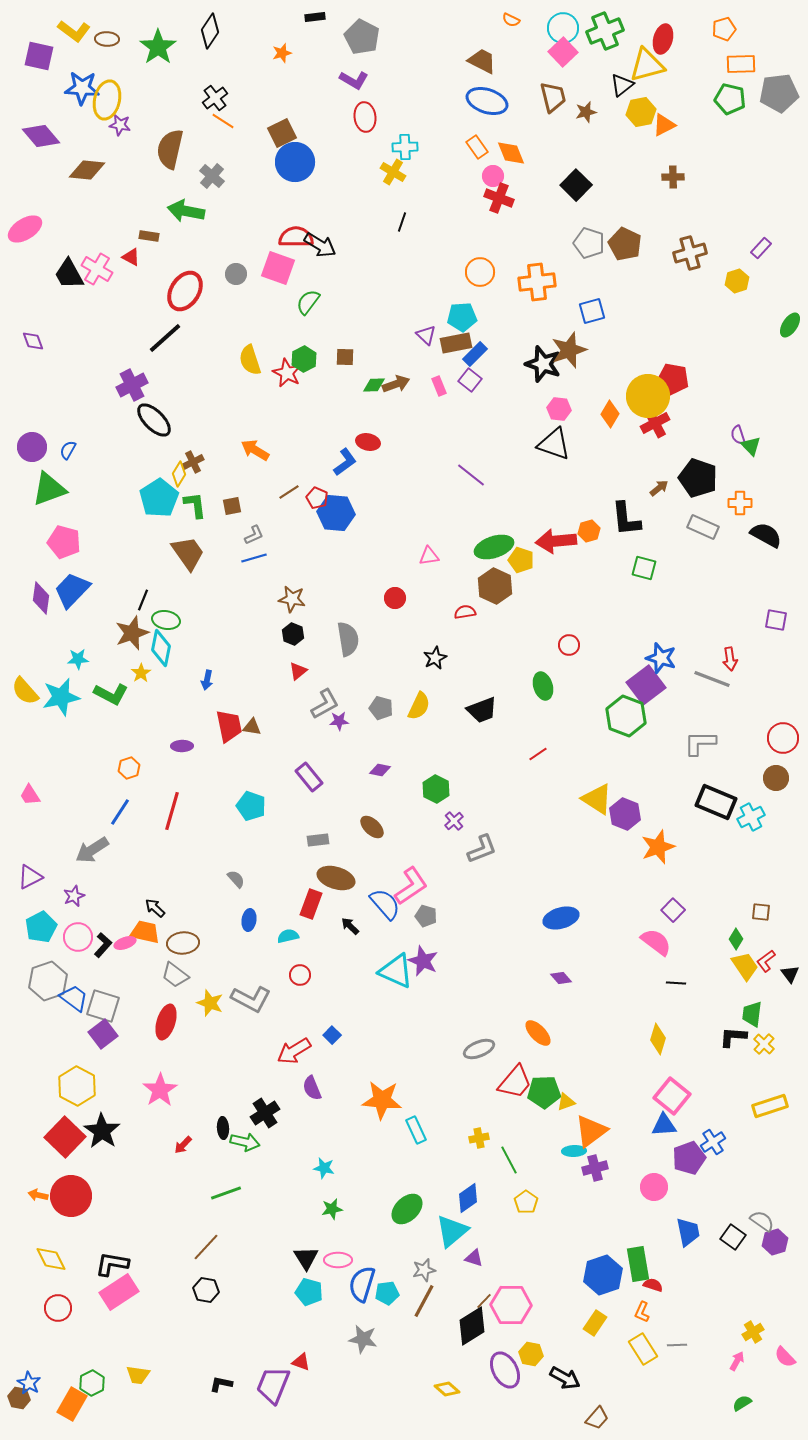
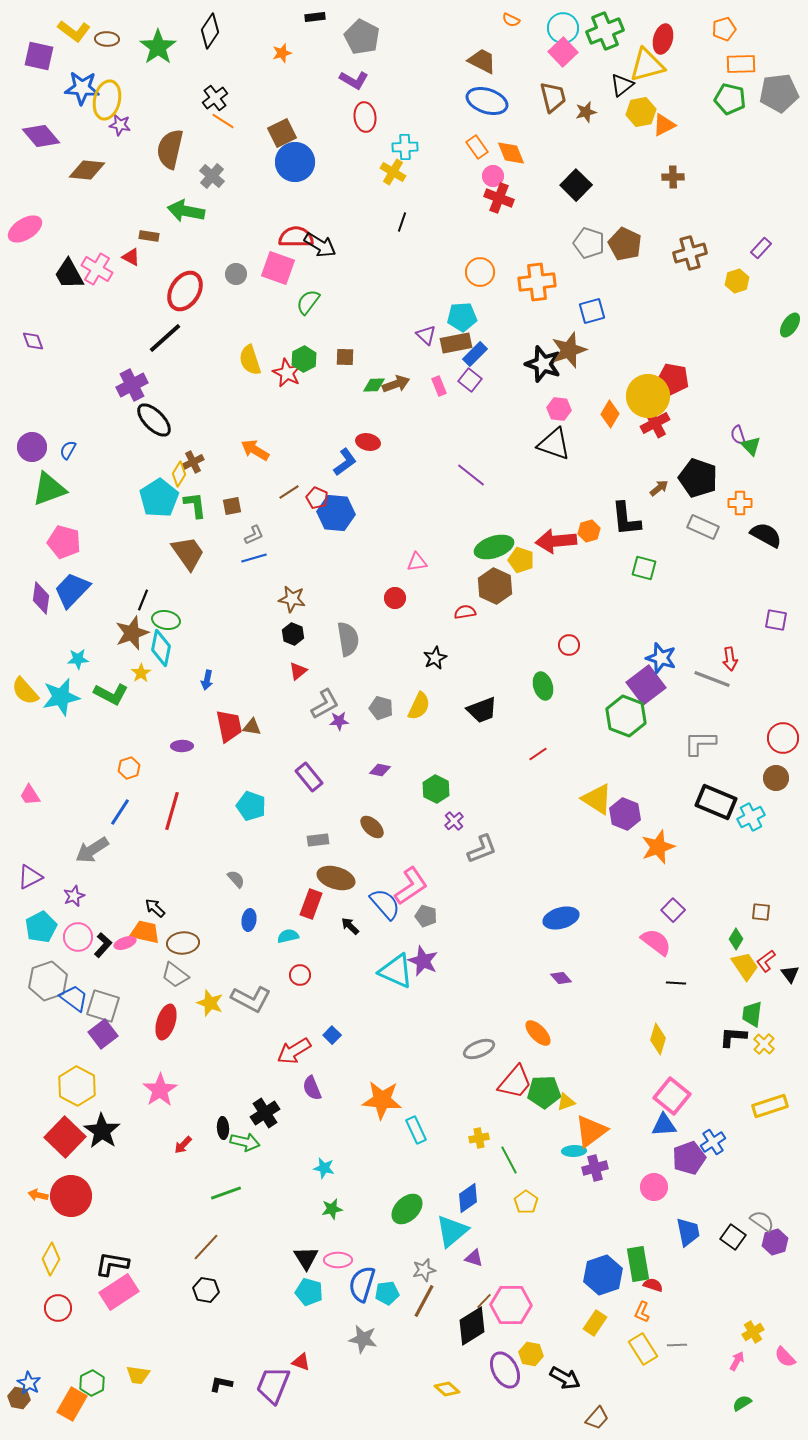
pink triangle at (429, 556): moved 12 px left, 6 px down
yellow diamond at (51, 1259): rotated 56 degrees clockwise
